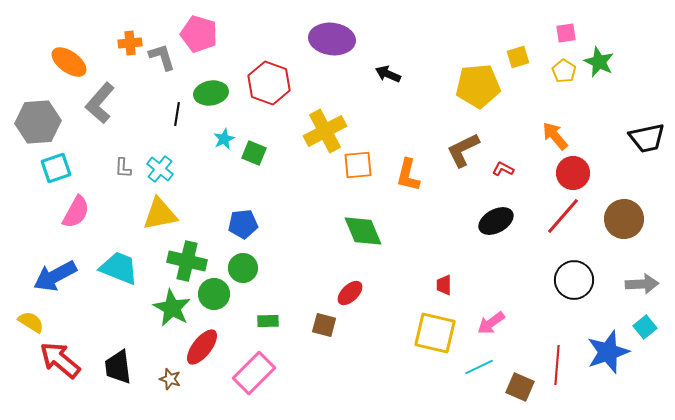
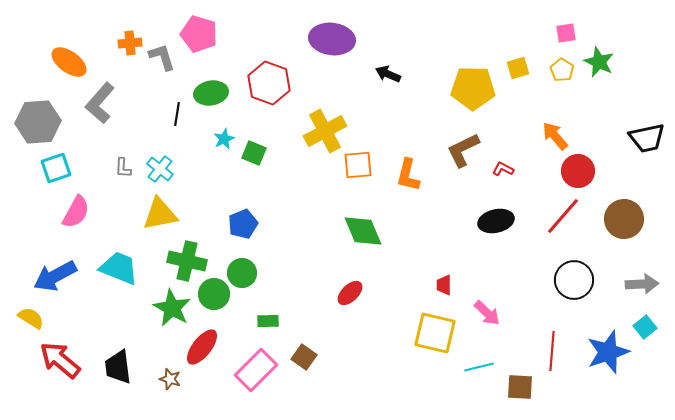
yellow square at (518, 57): moved 11 px down
yellow pentagon at (564, 71): moved 2 px left, 1 px up
yellow pentagon at (478, 86): moved 5 px left, 2 px down; rotated 6 degrees clockwise
red circle at (573, 173): moved 5 px right, 2 px up
black ellipse at (496, 221): rotated 16 degrees clockwise
blue pentagon at (243, 224): rotated 16 degrees counterclockwise
green circle at (243, 268): moved 1 px left, 5 px down
yellow semicircle at (31, 322): moved 4 px up
pink arrow at (491, 323): moved 4 px left, 10 px up; rotated 100 degrees counterclockwise
brown square at (324, 325): moved 20 px left, 32 px down; rotated 20 degrees clockwise
red line at (557, 365): moved 5 px left, 14 px up
cyan line at (479, 367): rotated 12 degrees clockwise
pink rectangle at (254, 373): moved 2 px right, 3 px up
brown square at (520, 387): rotated 20 degrees counterclockwise
